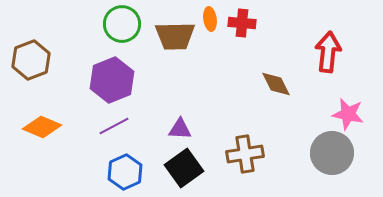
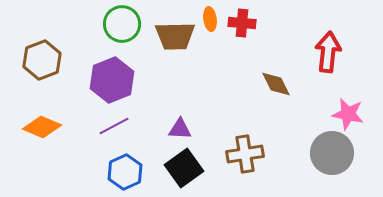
brown hexagon: moved 11 px right
